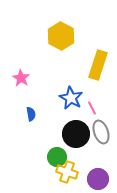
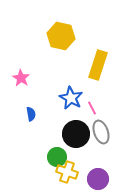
yellow hexagon: rotated 16 degrees counterclockwise
